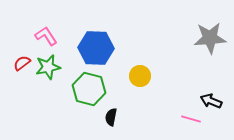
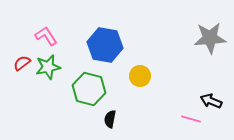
blue hexagon: moved 9 px right, 3 px up; rotated 8 degrees clockwise
black semicircle: moved 1 px left, 2 px down
